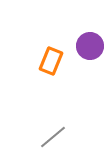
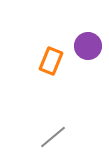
purple circle: moved 2 px left
